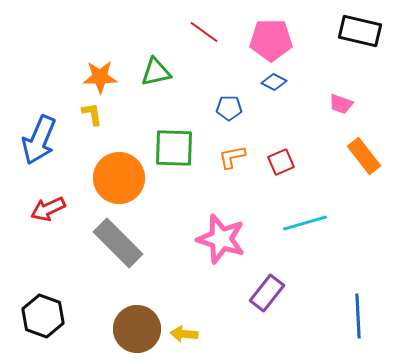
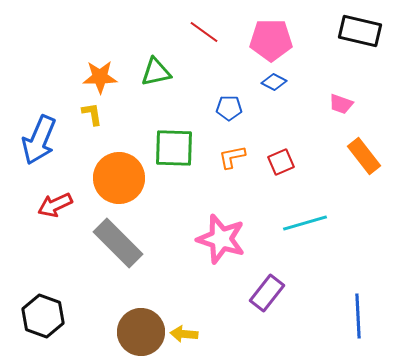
red arrow: moved 7 px right, 4 px up
brown circle: moved 4 px right, 3 px down
